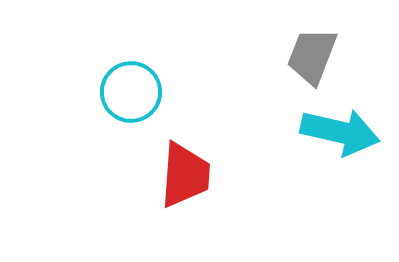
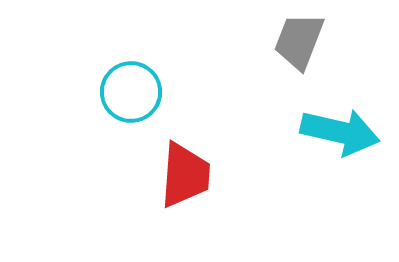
gray trapezoid: moved 13 px left, 15 px up
